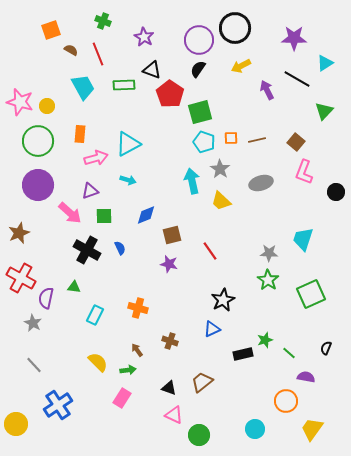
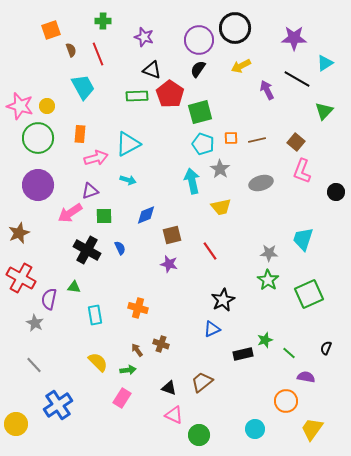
green cross at (103, 21): rotated 21 degrees counterclockwise
purple star at (144, 37): rotated 12 degrees counterclockwise
brown semicircle at (71, 50): rotated 40 degrees clockwise
green rectangle at (124, 85): moved 13 px right, 11 px down
pink star at (20, 102): moved 4 px down
green circle at (38, 141): moved 3 px up
cyan pentagon at (204, 142): moved 1 px left, 2 px down
pink L-shape at (304, 172): moved 2 px left, 1 px up
yellow trapezoid at (221, 201): moved 6 px down; rotated 55 degrees counterclockwise
pink arrow at (70, 213): rotated 105 degrees clockwise
green square at (311, 294): moved 2 px left
purple semicircle at (46, 298): moved 3 px right, 1 px down
cyan rectangle at (95, 315): rotated 36 degrees counterclockwise
gray star at (33, 323): moved 2 px right
brown cross at (170, 341): moved 9 px left, 3 px down
